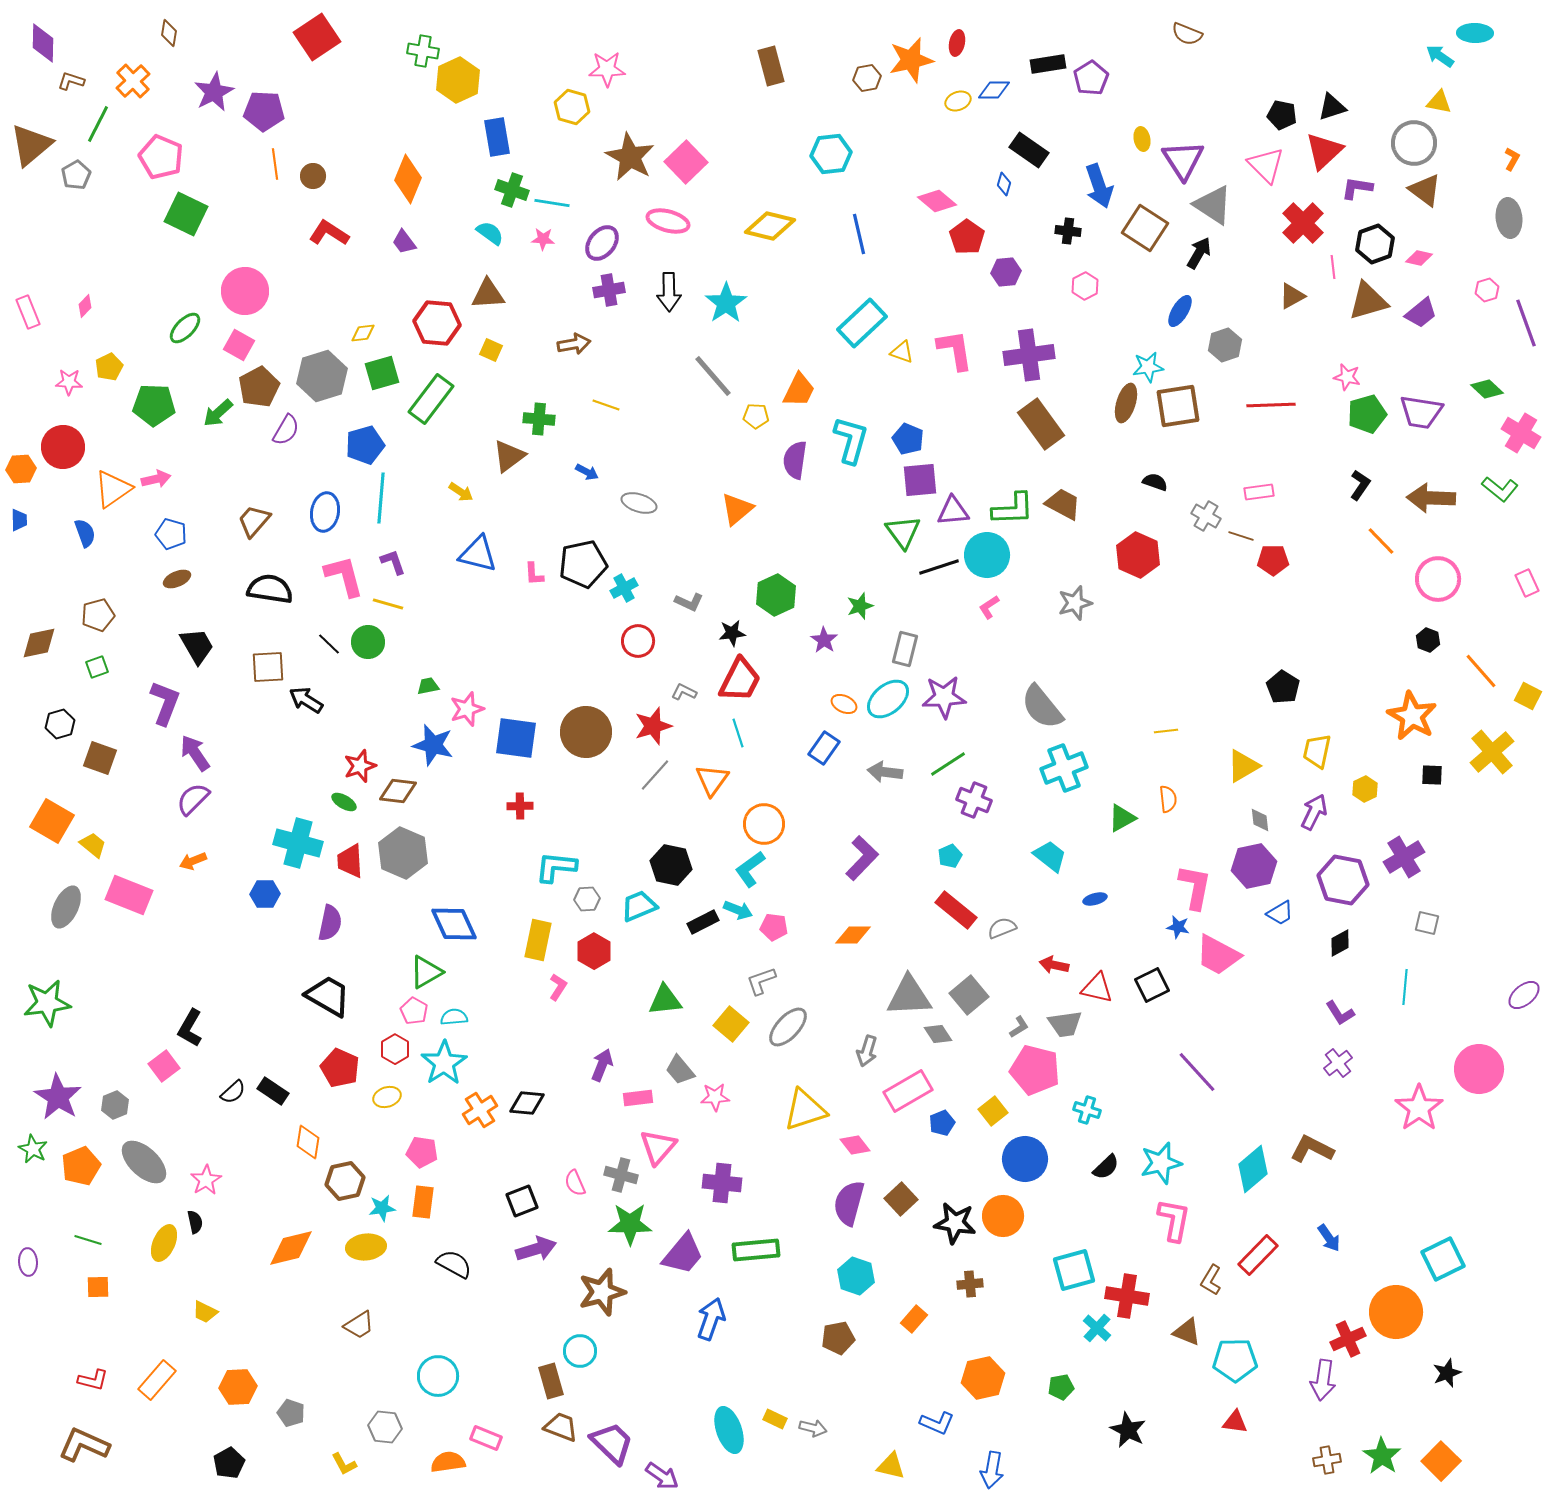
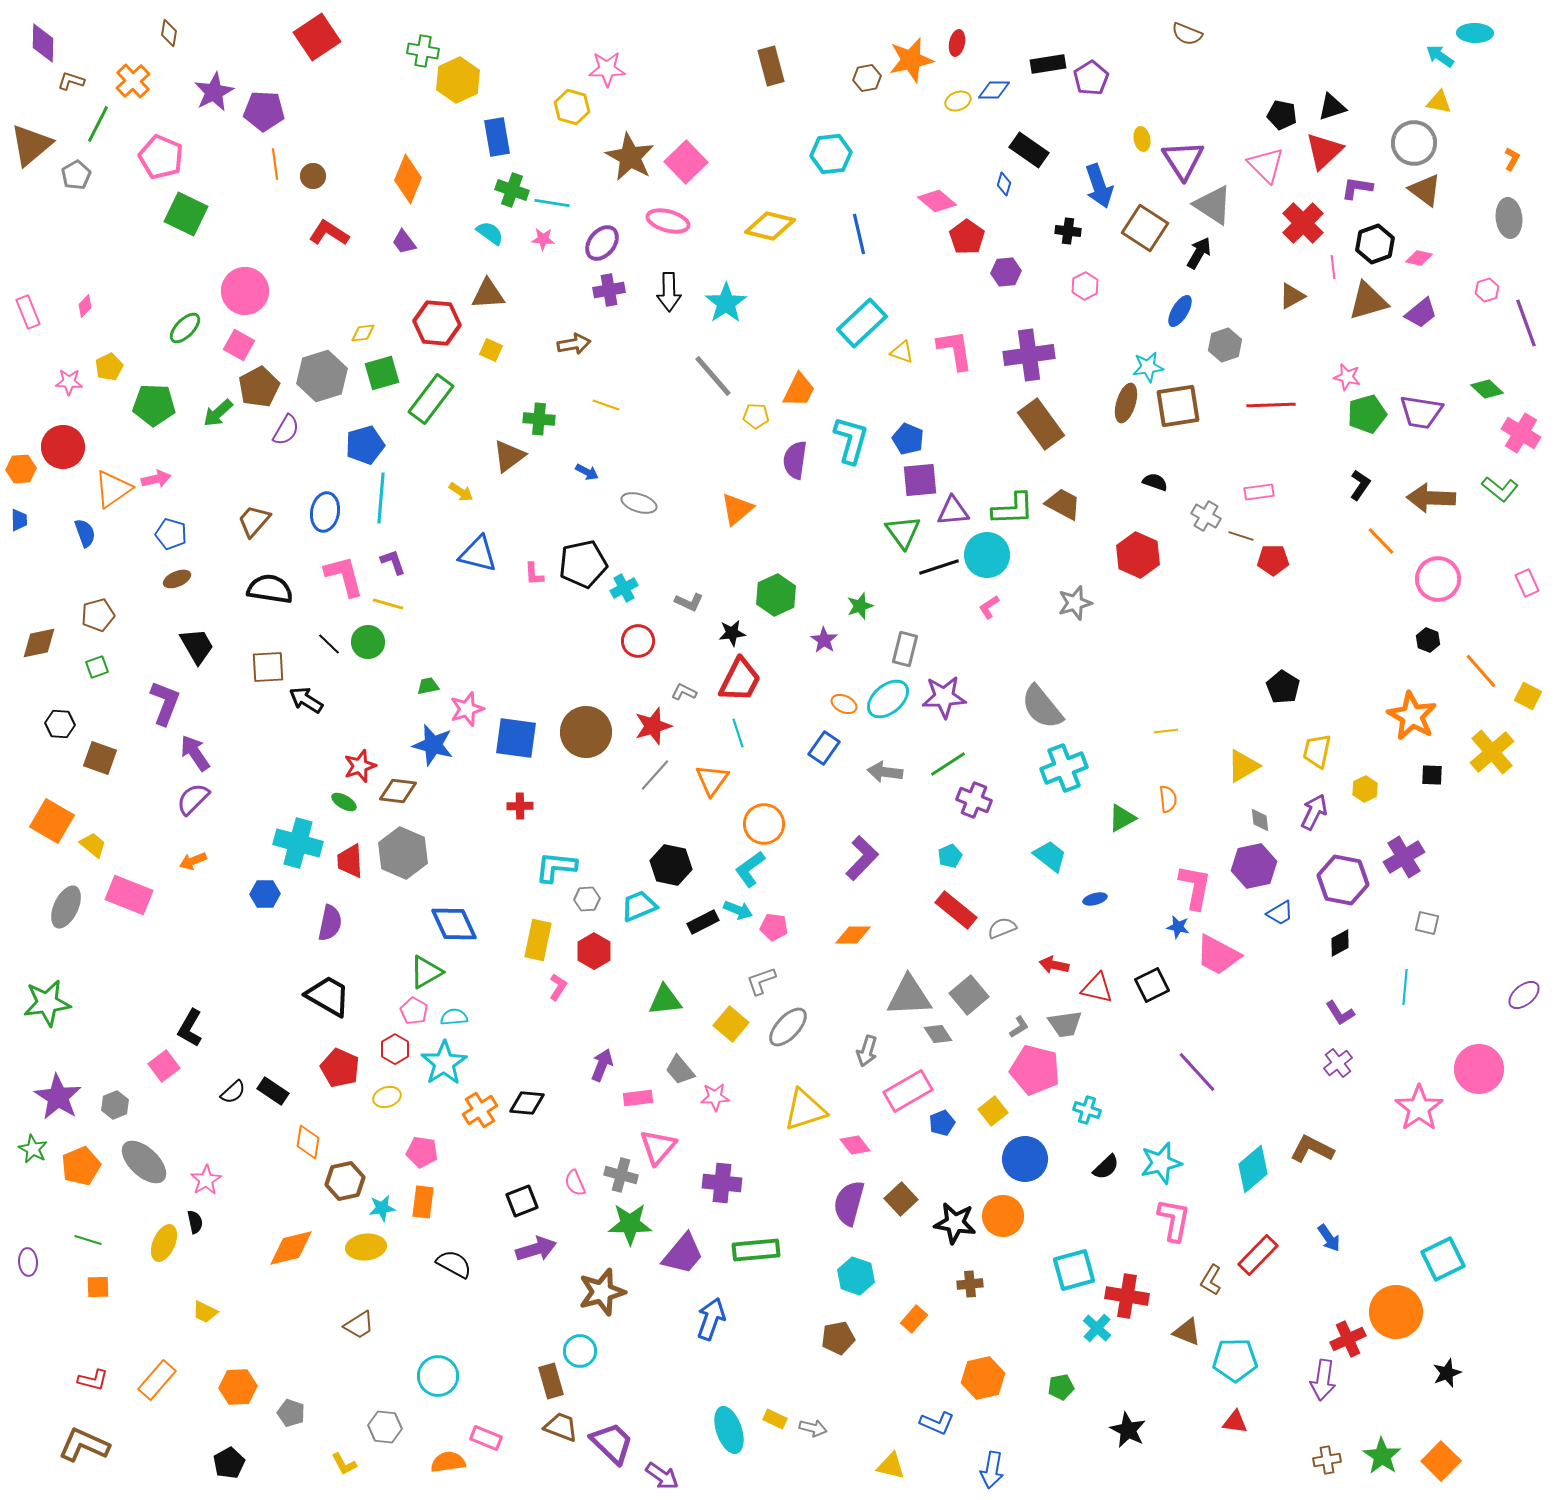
black hexagon at (60, 724): rotated 20 degrees clockwise
